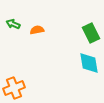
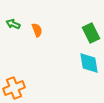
orange semicircle: rotated 80 degrees clockwise
